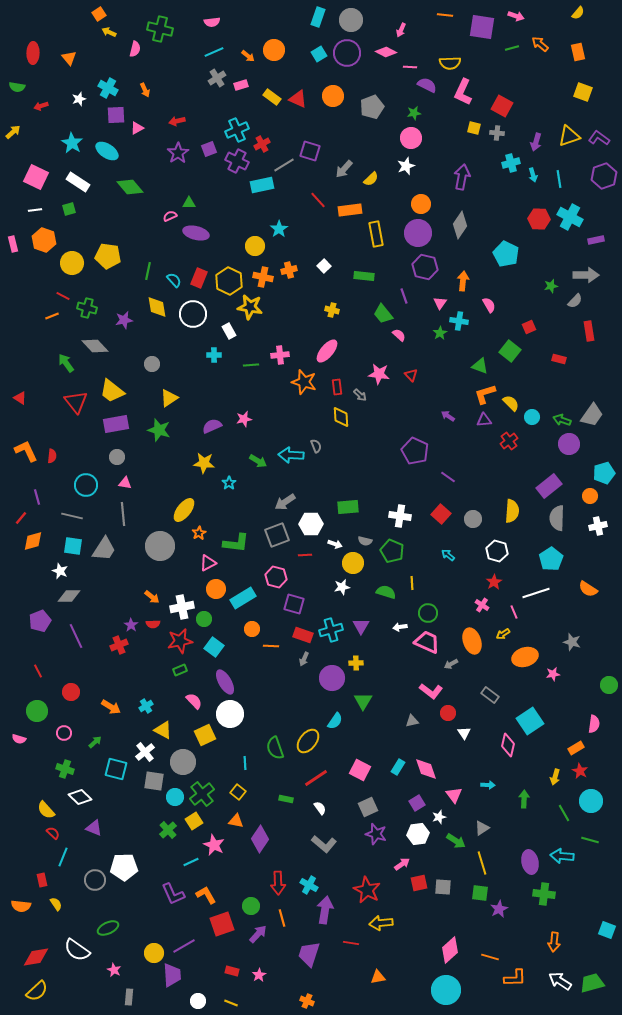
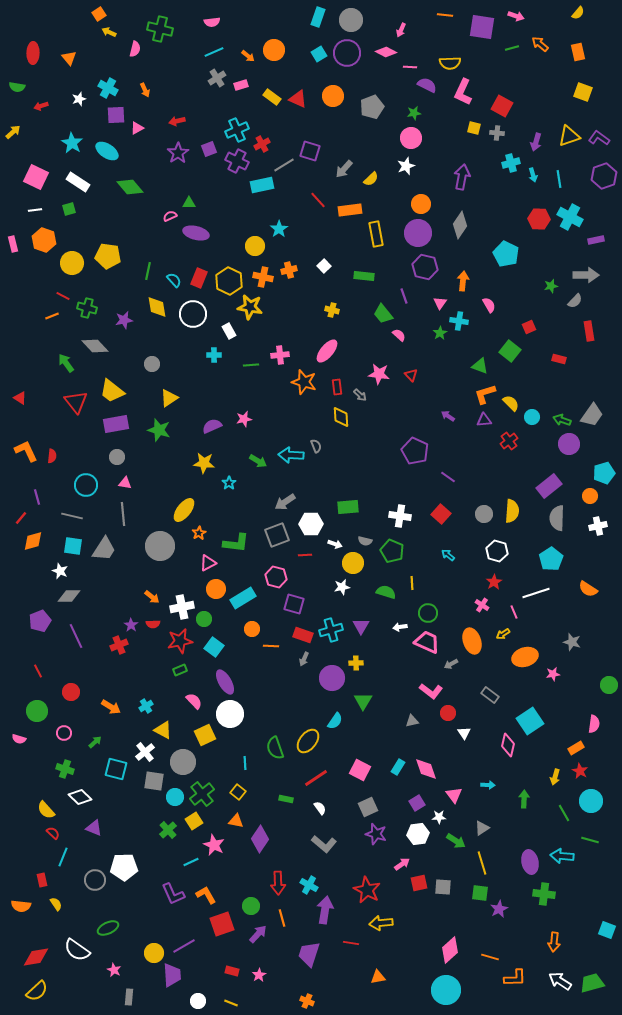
gray circle at (473, 519): moved 11 px right, 5 px up
white star at (439, 817): rotated 16 degrees clockwise
